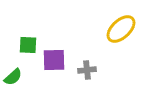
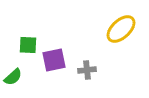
purple square: rotated 10 degrees counterclockwise
